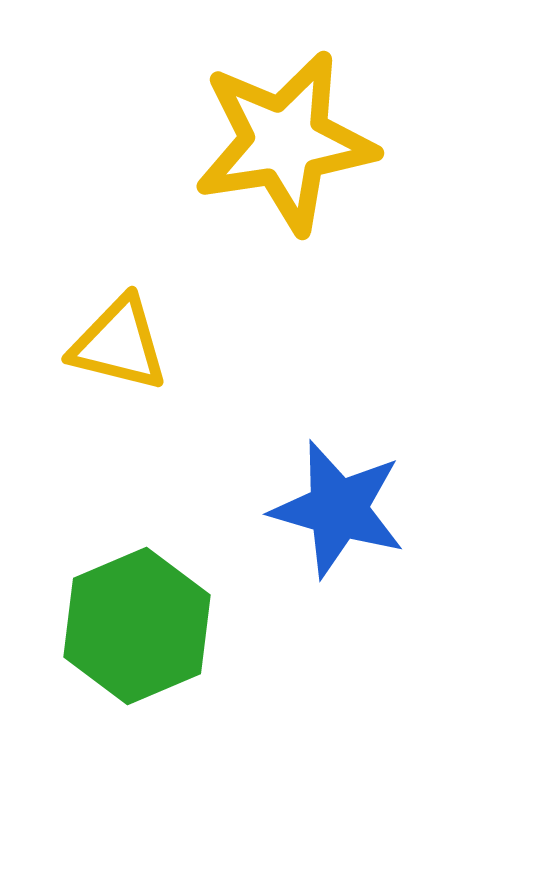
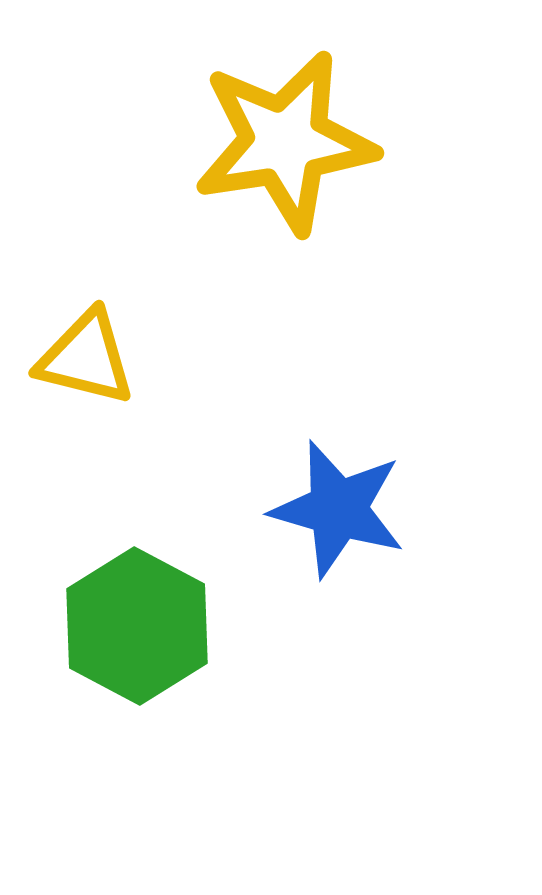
yellow triangle: moved 33 px left, 14 px down
green hexagon: rotated 9 degrees counterclockwise
